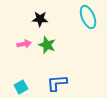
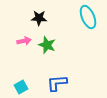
black star: moved 1 px left, 1 px up
pink arrow: moved 3 px up
